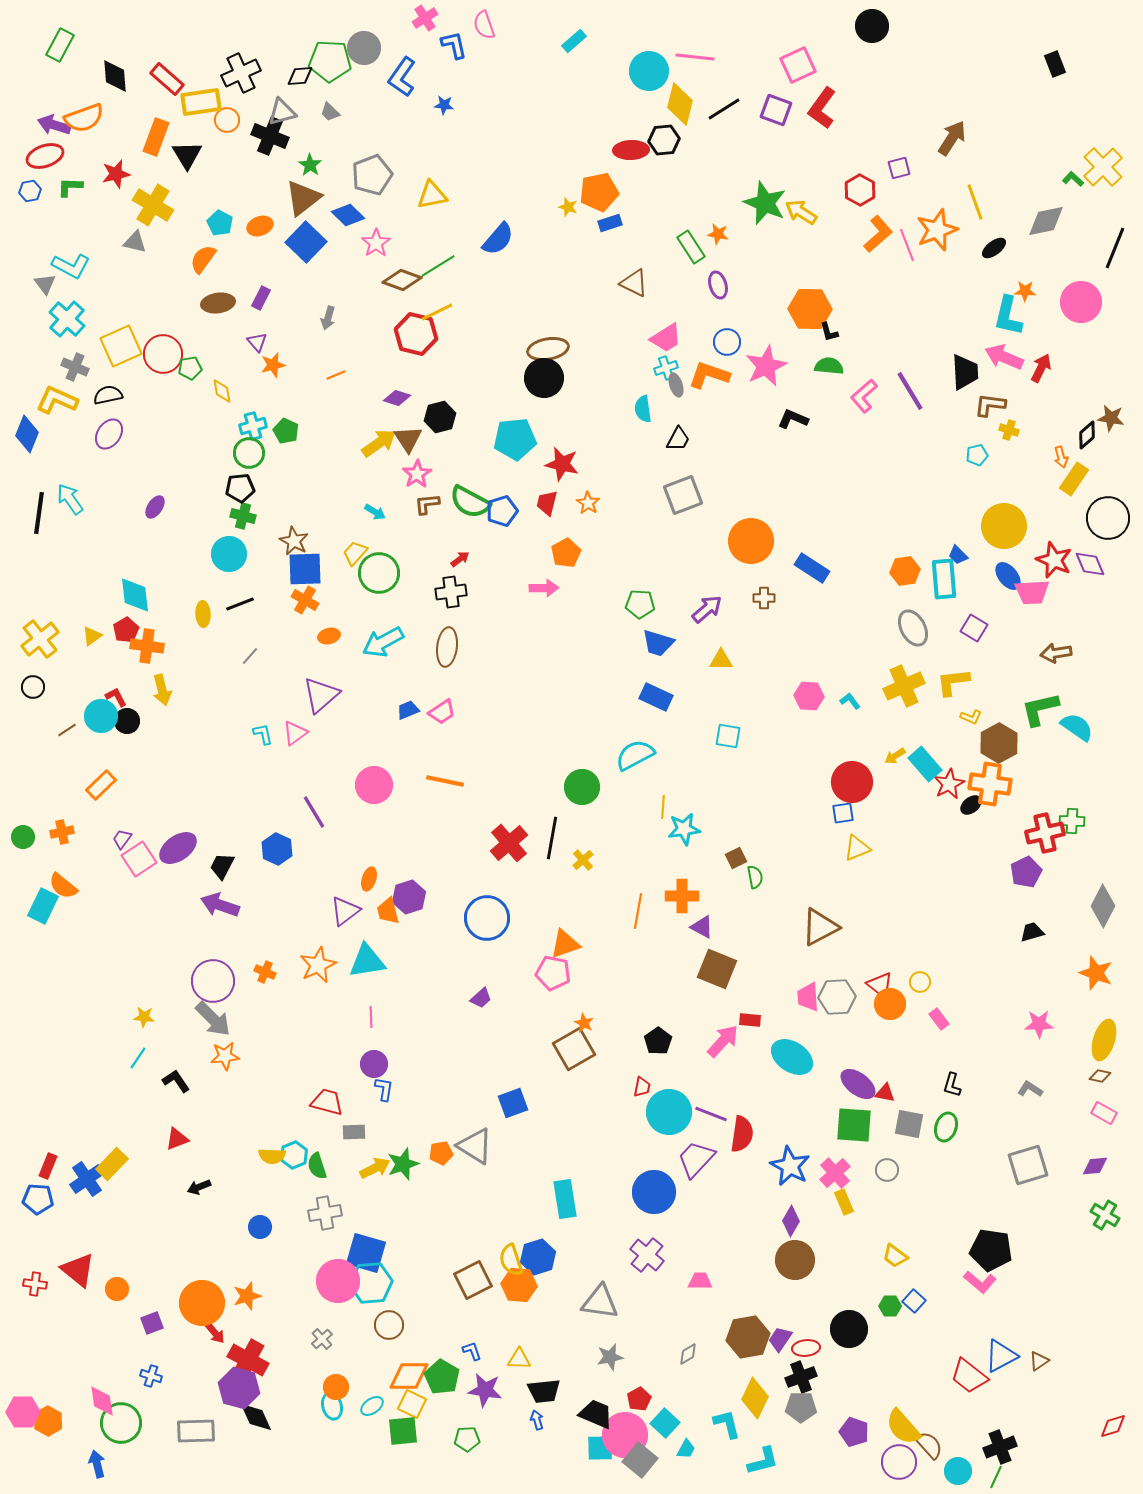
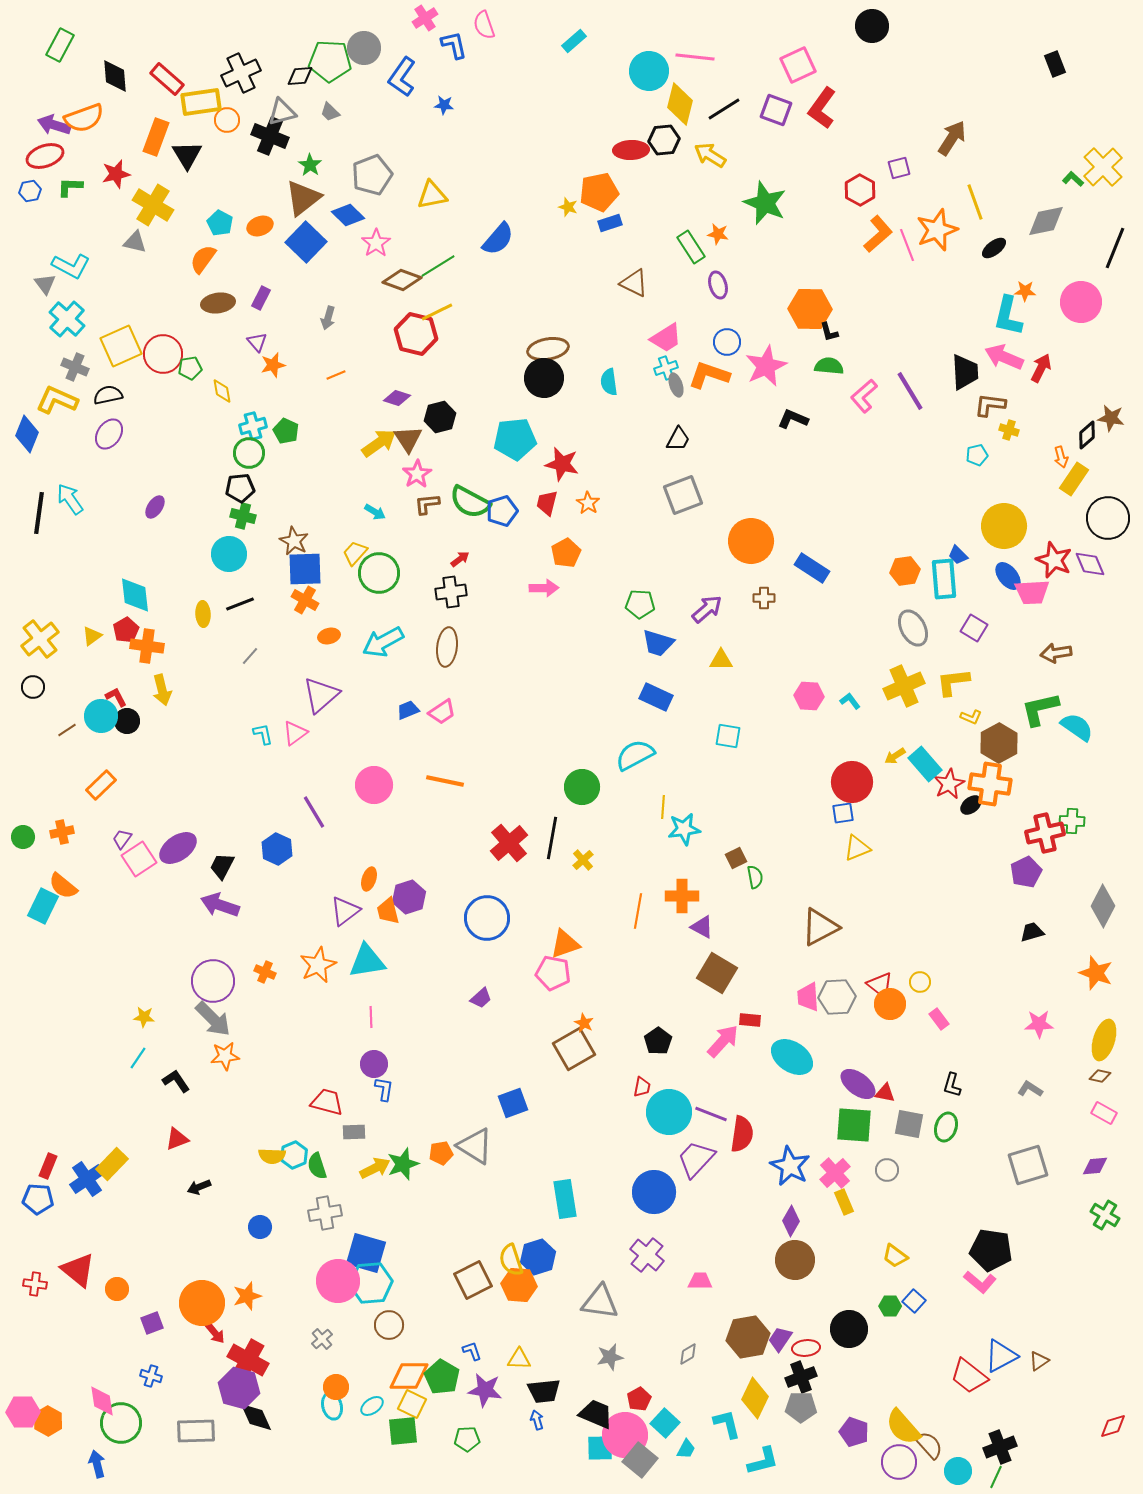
yellow arrow at (801, 212): moved 91 px left, 57 px up
cyan semicircle at (643, 409): moved 34 px left, 27 px up
brown square at (717, 969): moved 4 px down; rotated 9 degrees clockwise
